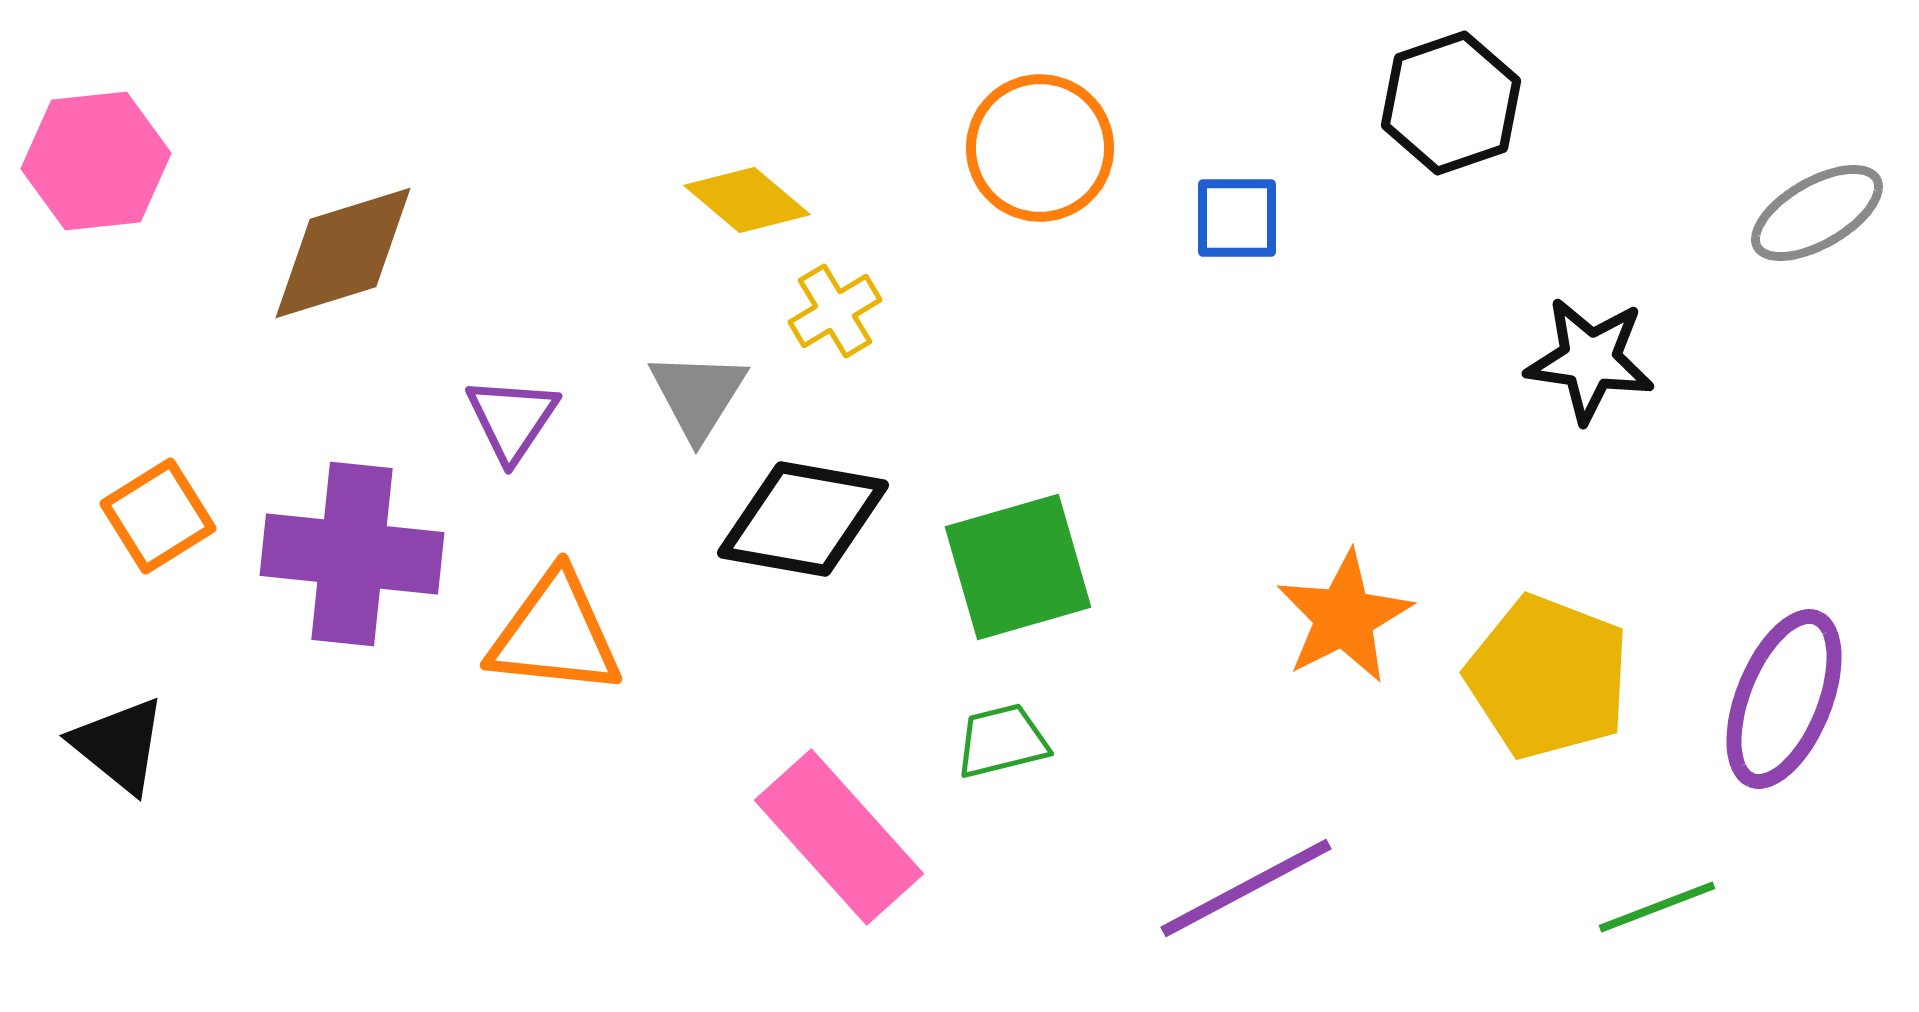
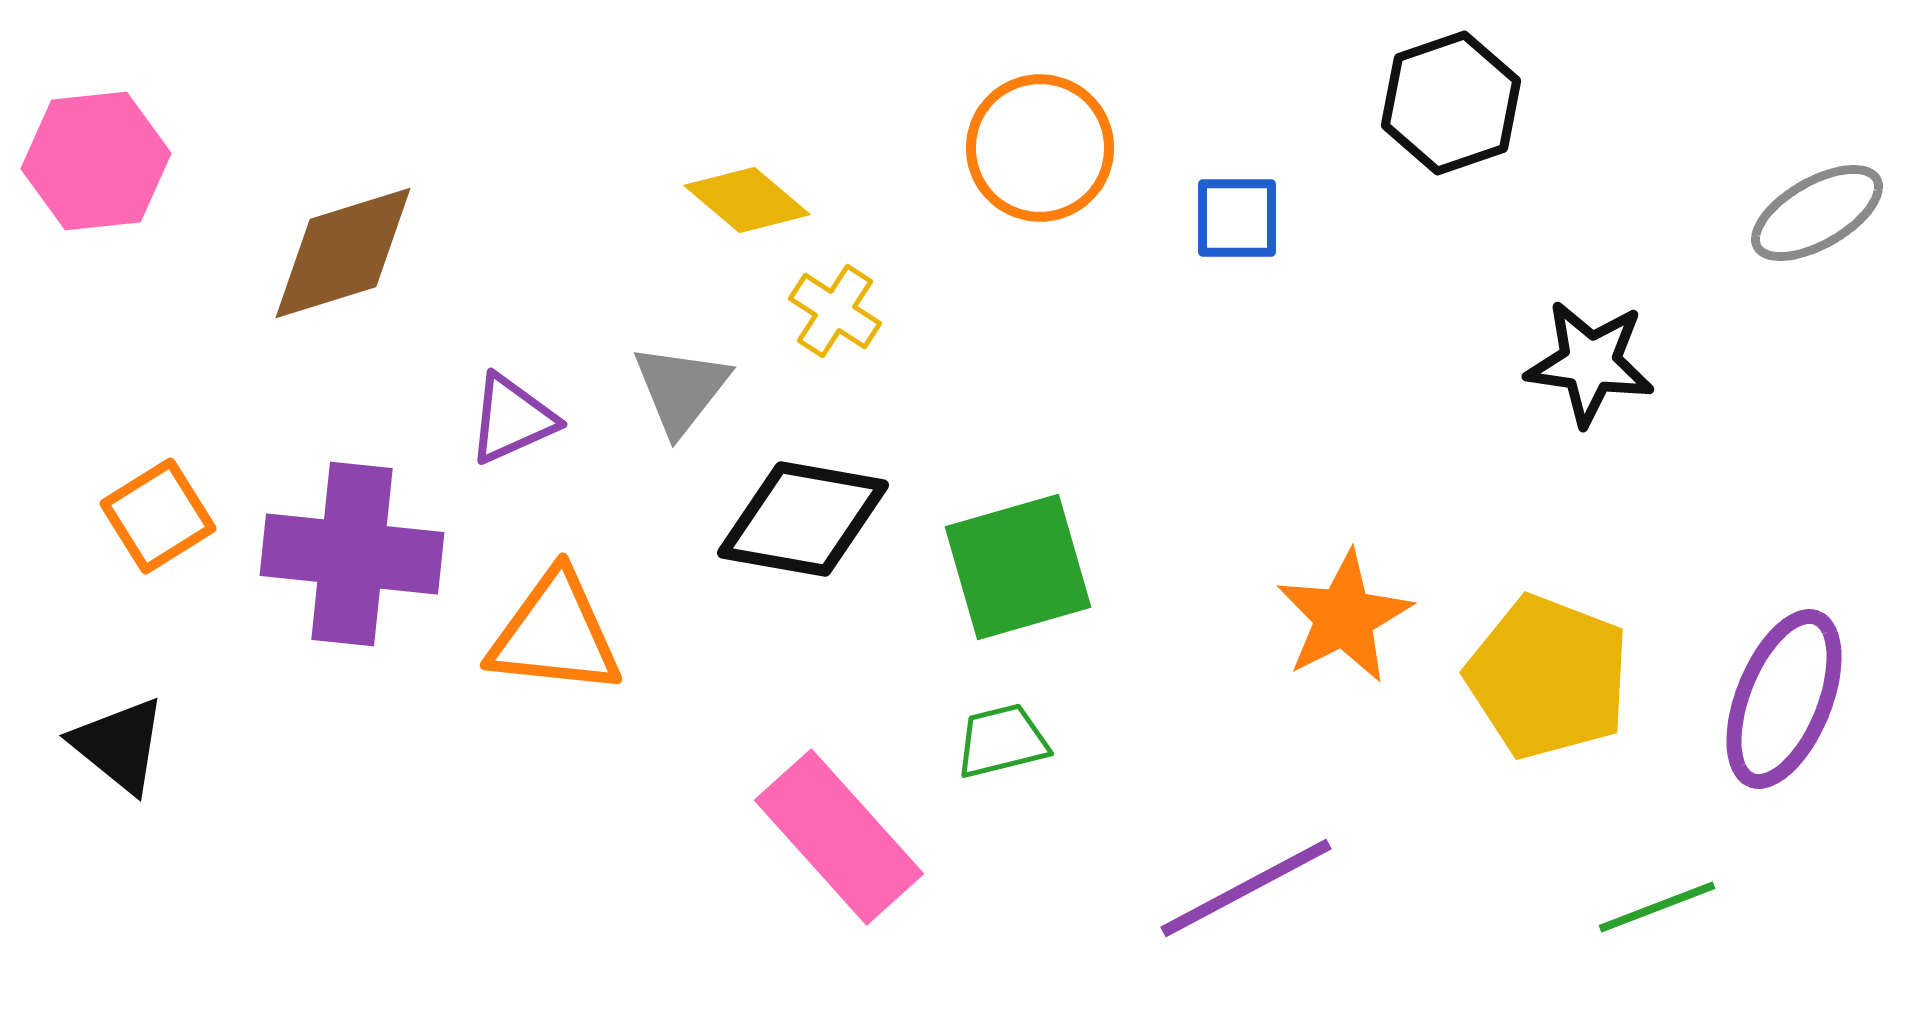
yellow cross: rotated 26 degrees counterclockwise
black star: moved 3 px down
gray triangle: moved 17 px left, 6 px up; rotated 6 degrees clockwise
purple triangle: rotated 32 degrees clockwise
